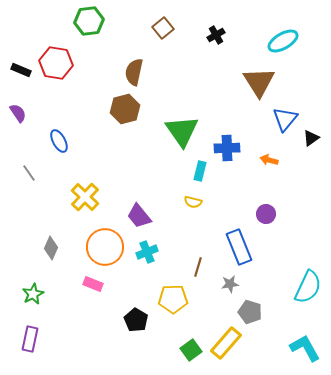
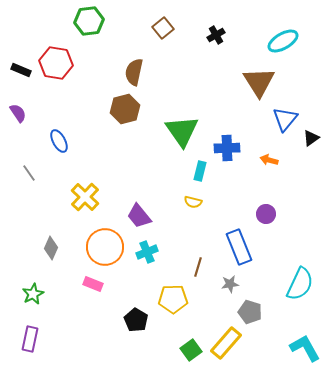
cyan semicircle: moved 8 px left, 3 px up
